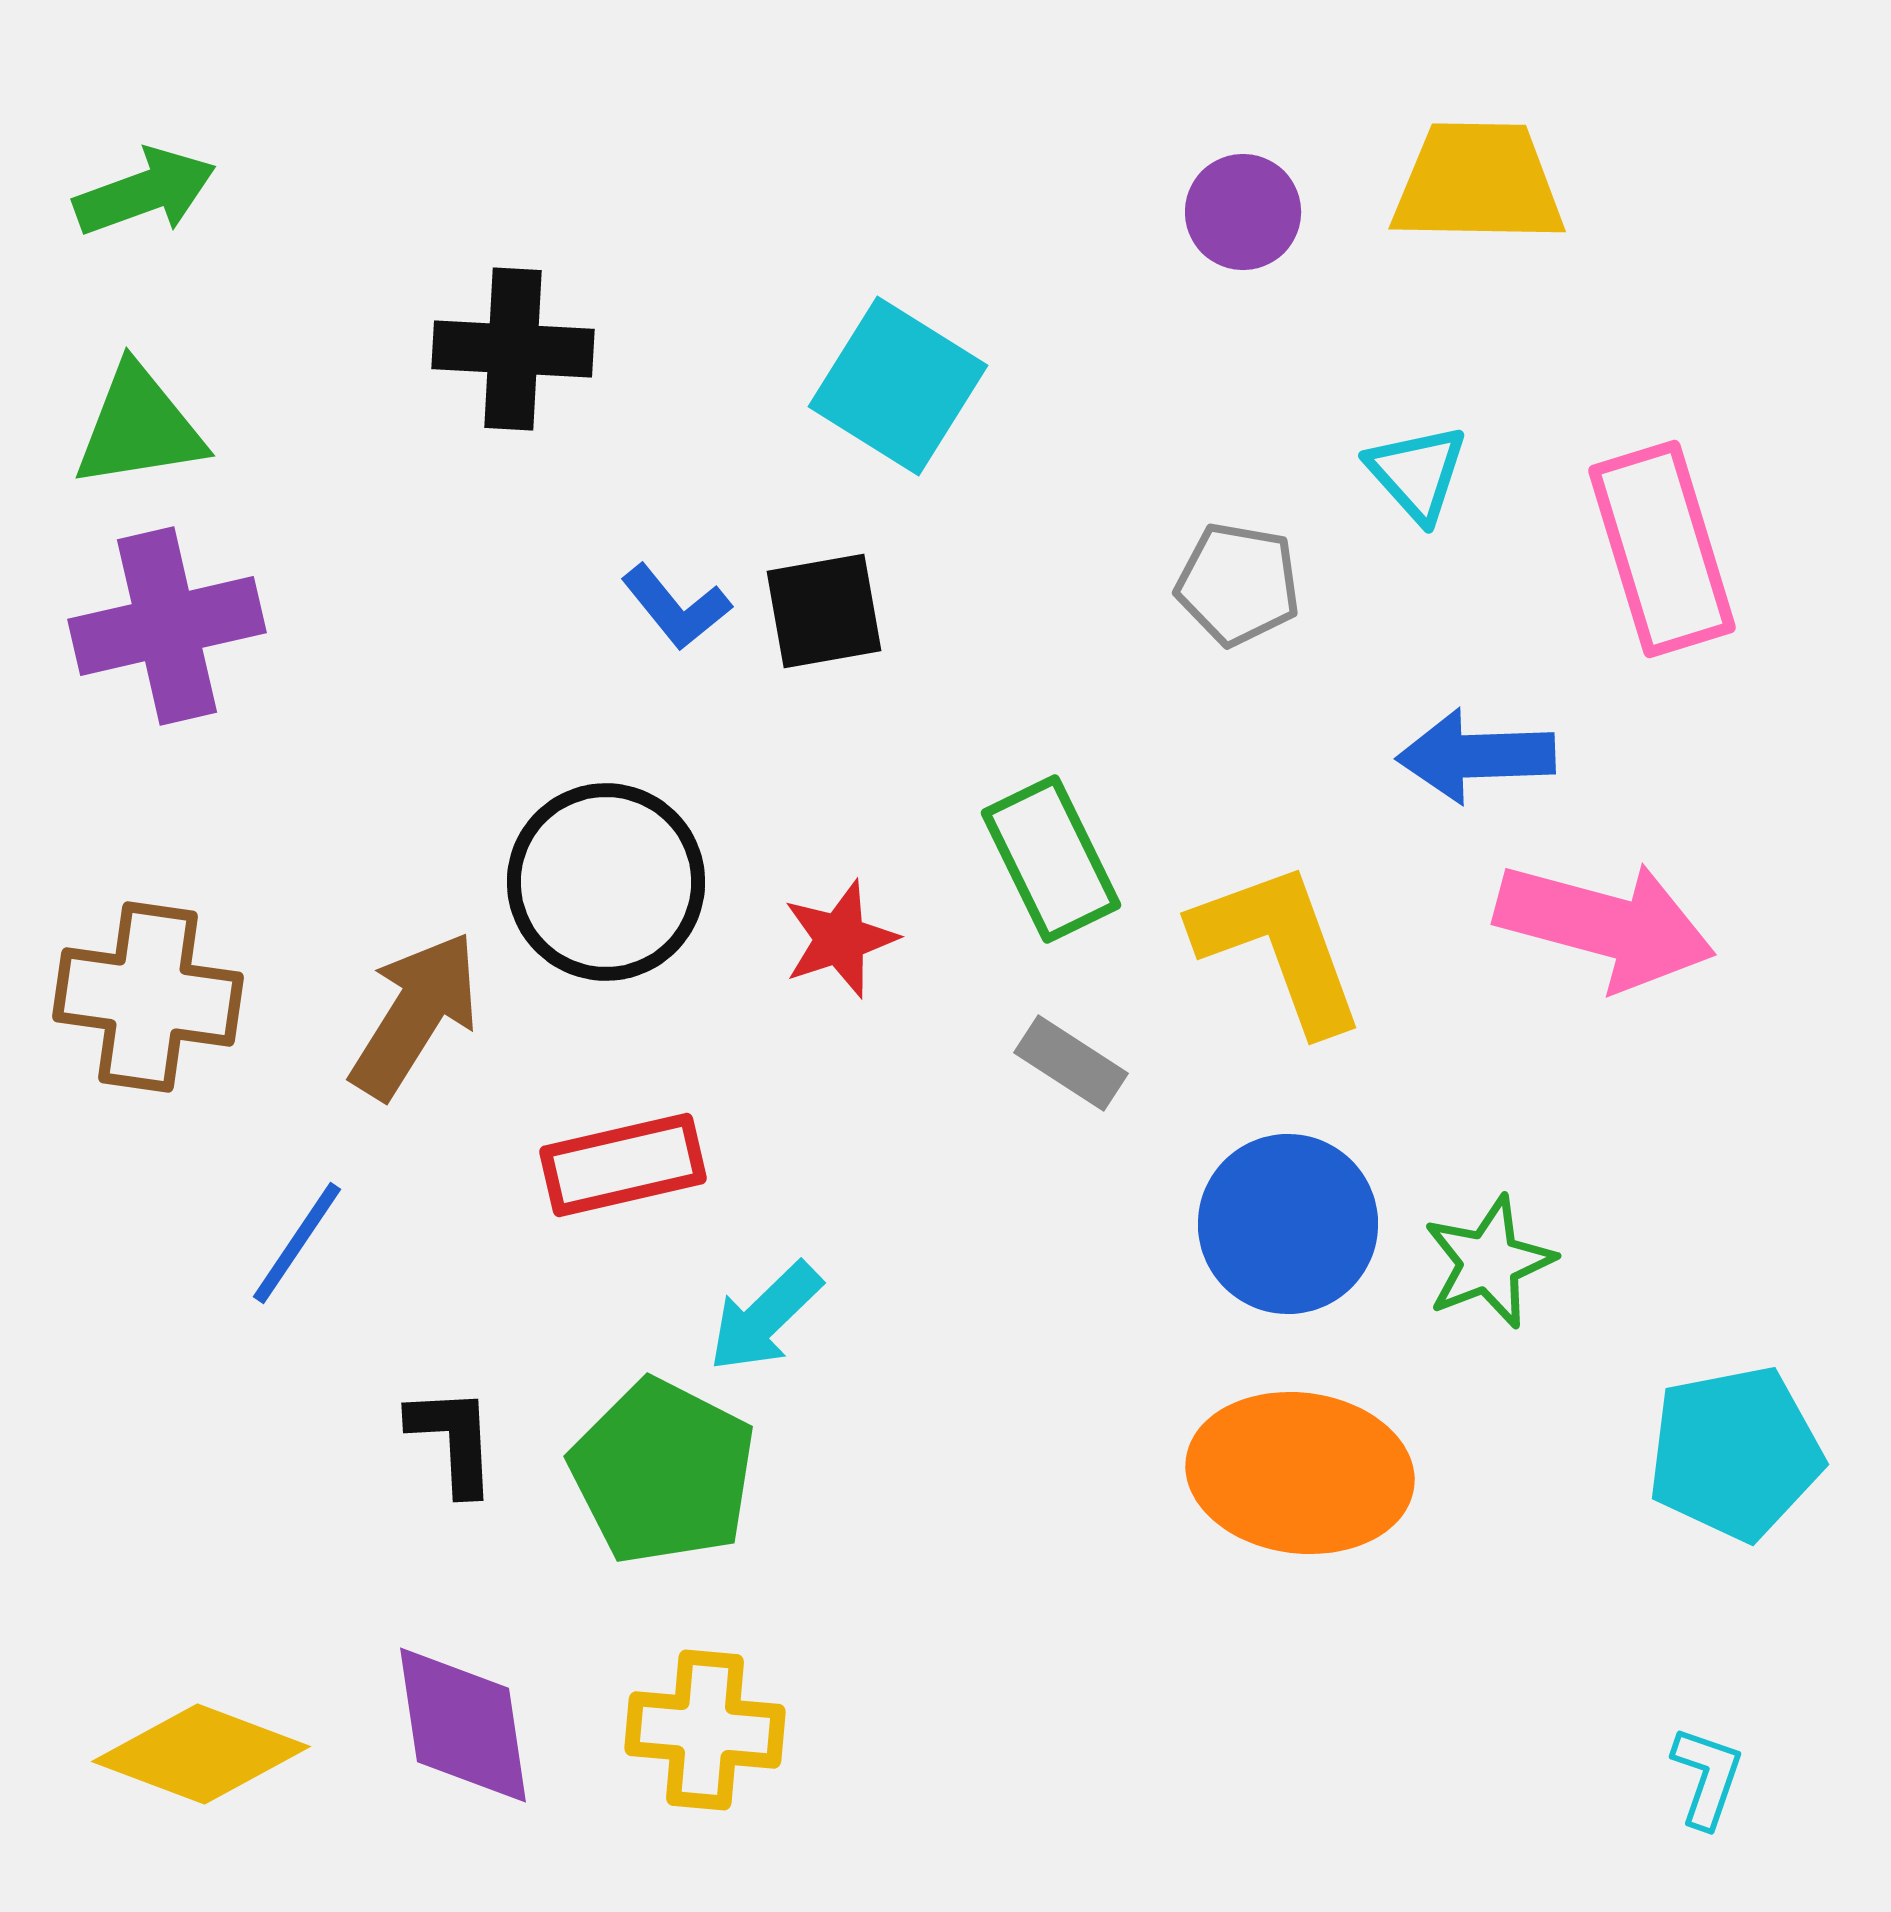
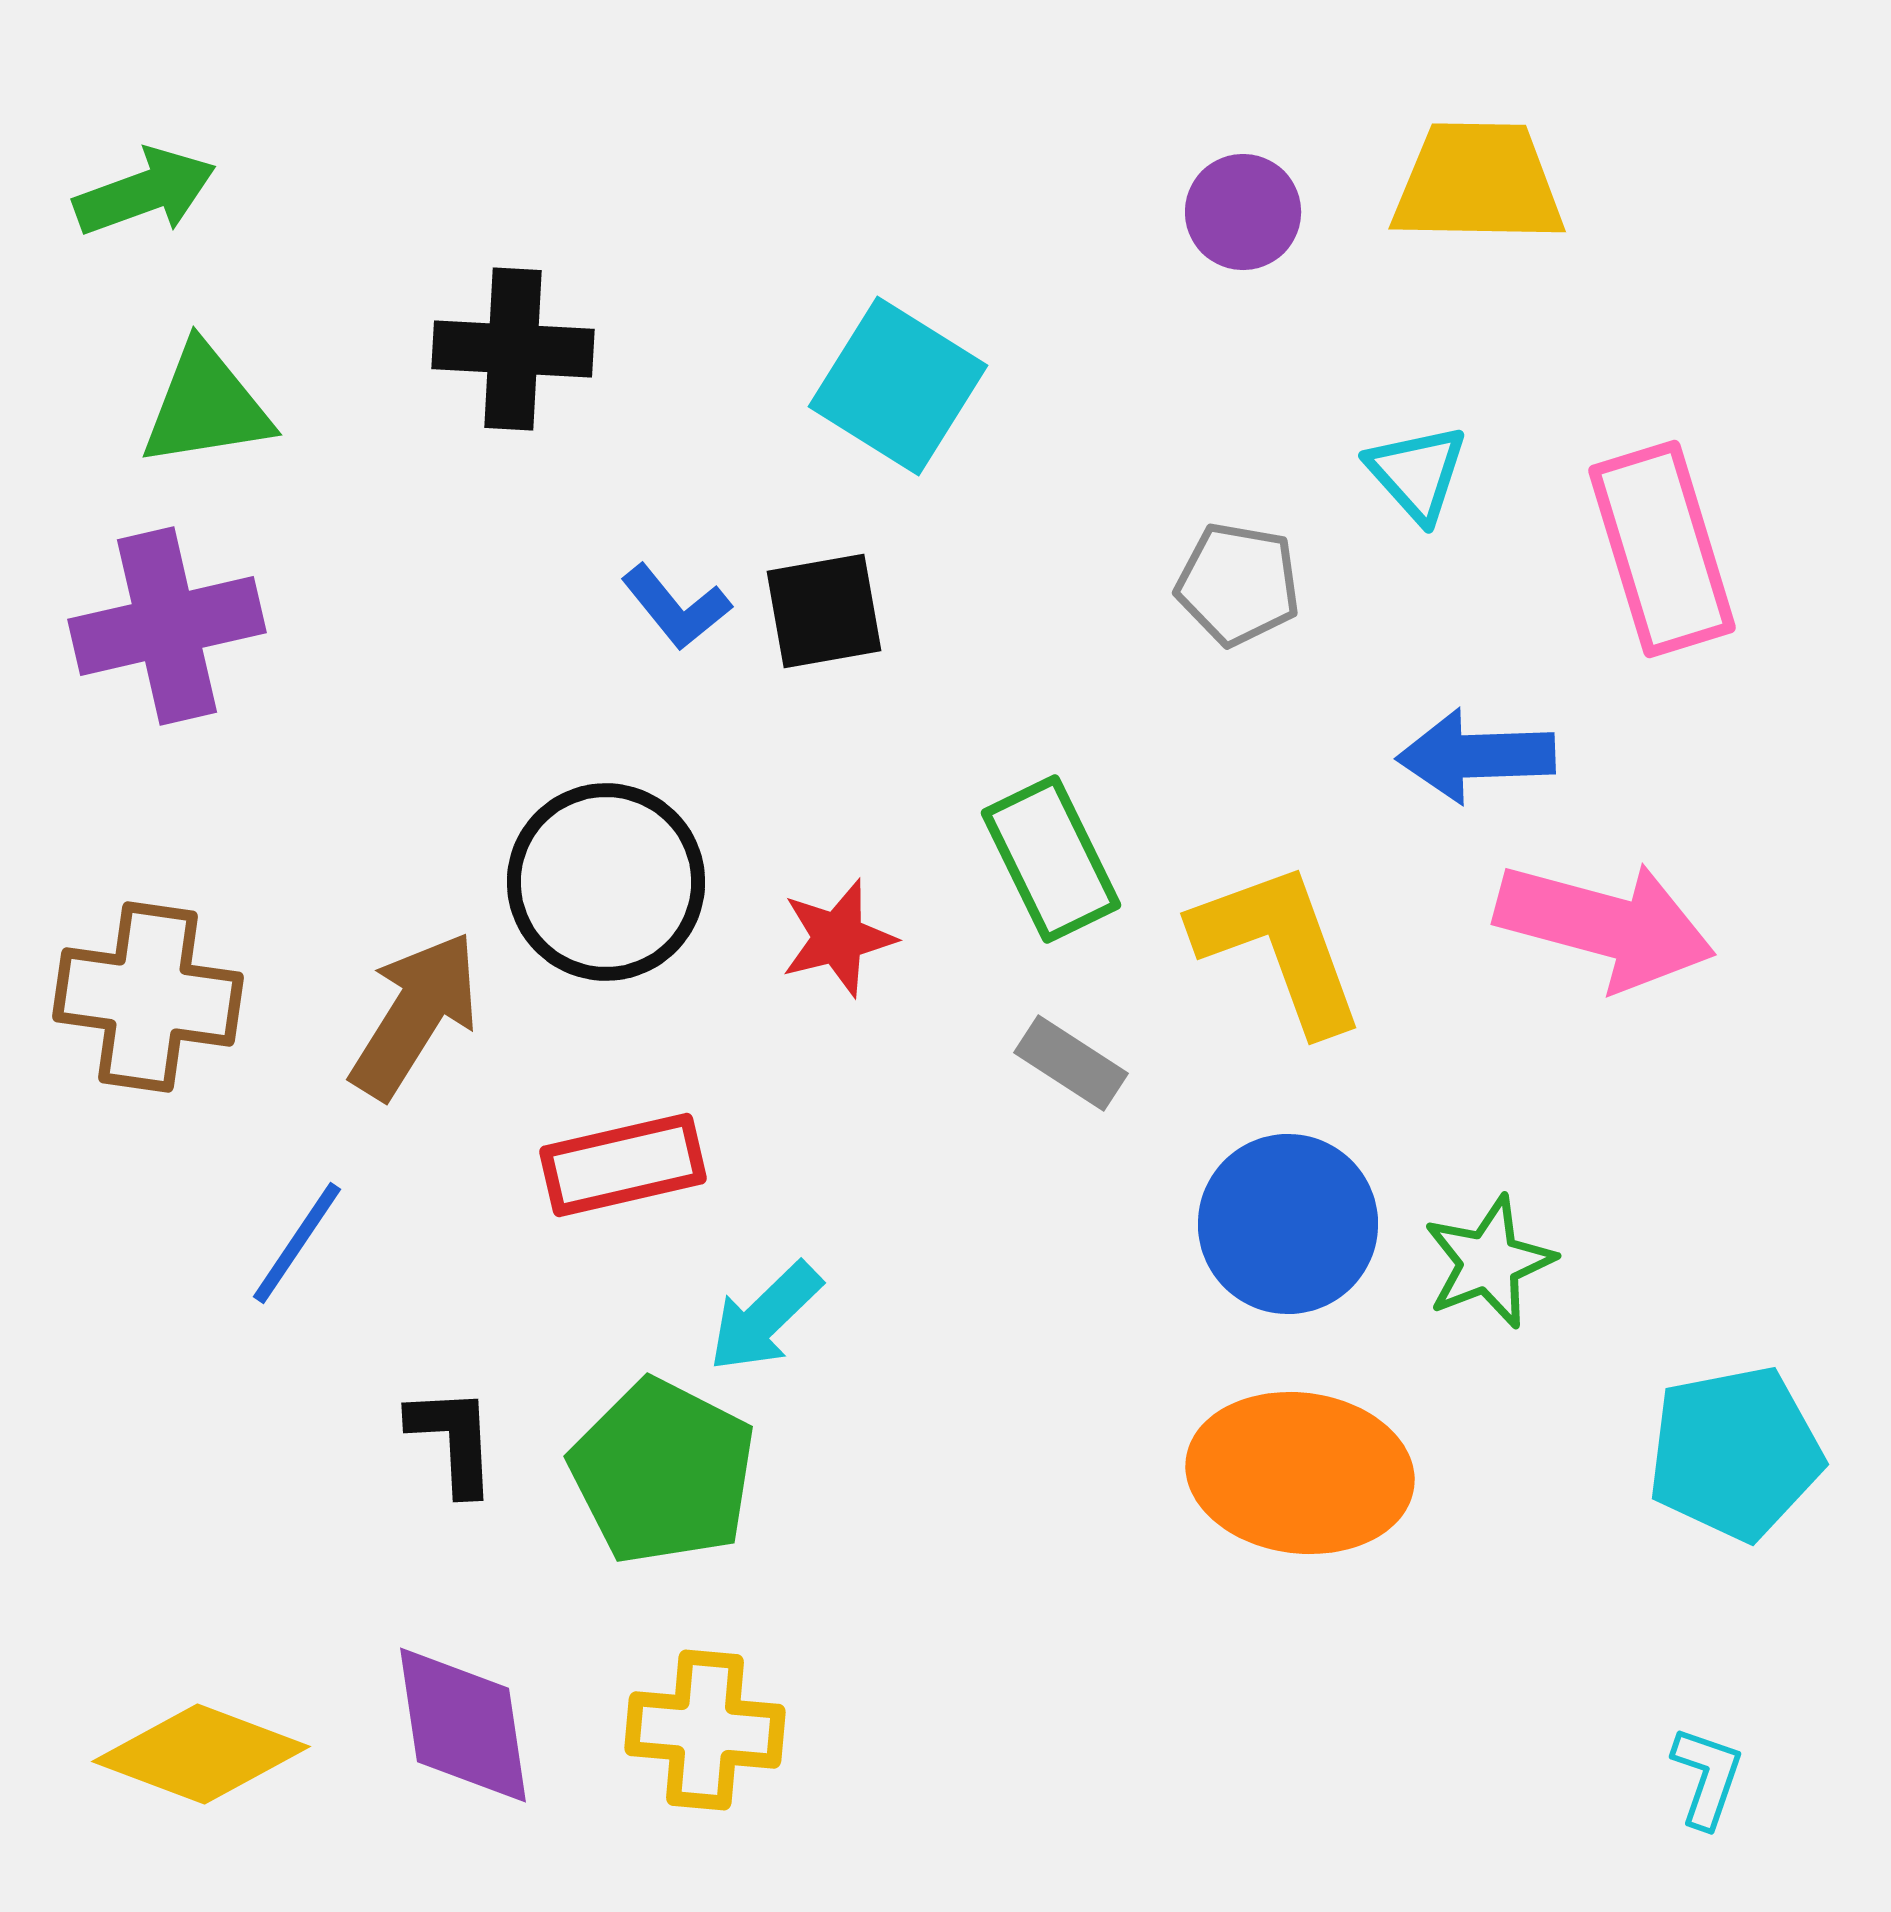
green triangle: moved 67 px right, 21 px up
red star: moved 2 px left, 1 px up; rotated 4 degrees clockwise
